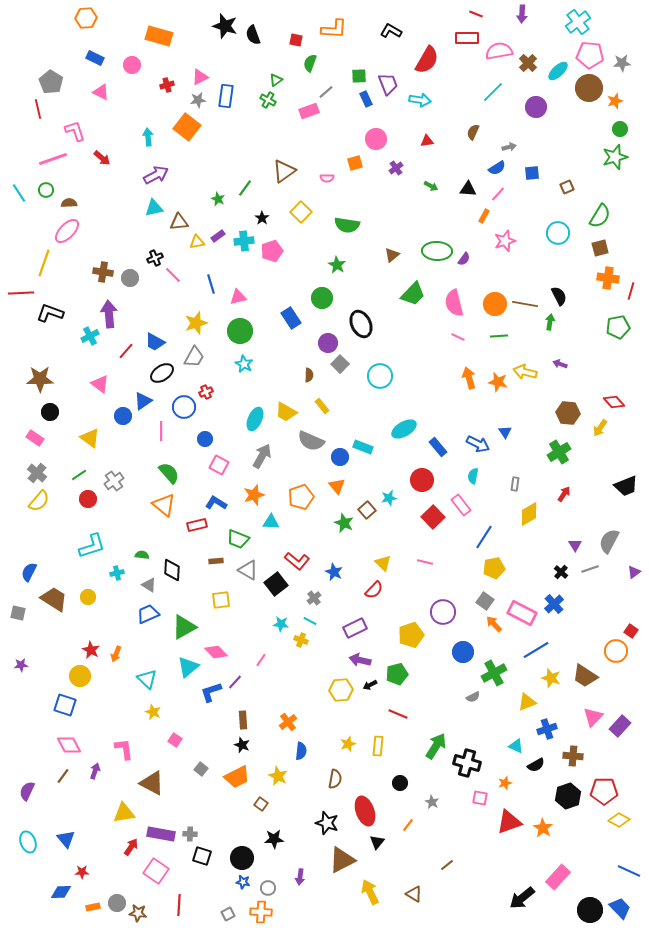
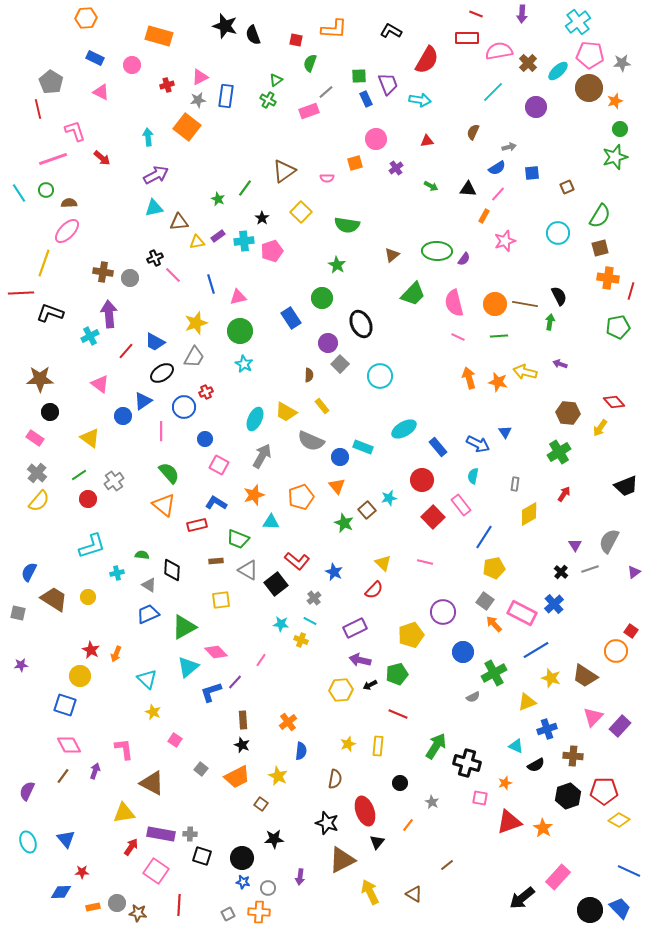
orange cross at (261, 912): moved 2 px left
